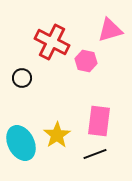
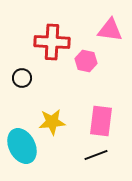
pink triangle: rotated 24 degrees clockwise
red cross: rotated 24 degrees counterclockwise
pink rectangle: moved 2 px right
yellow star: moved 5 px left, 13 px up; rotated 28 degrees clockwise
cyan ellipse: moved 1 px right, 3 px down
black line: moved 1 px right, 1 px down
